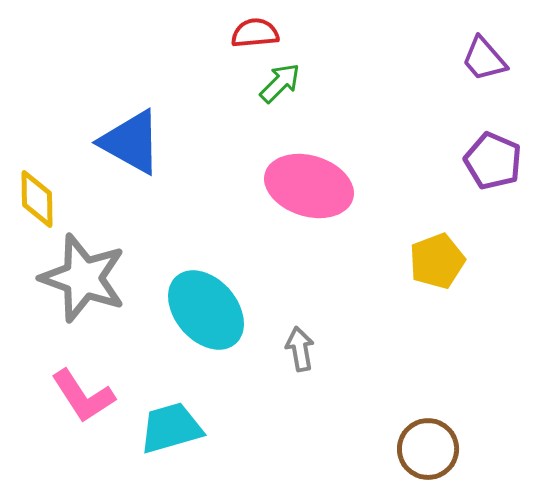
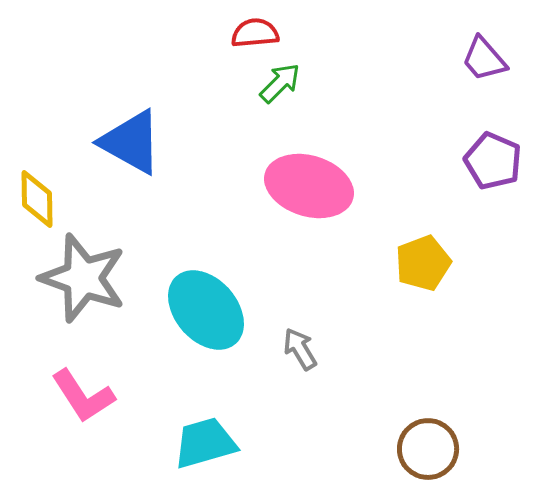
yellow pentagon: moved 14 px left, 2 px down
gray arrow: rotated 21 degrees counterclockwise
cyan trapezoid: moved 34 px right, 15 px down
